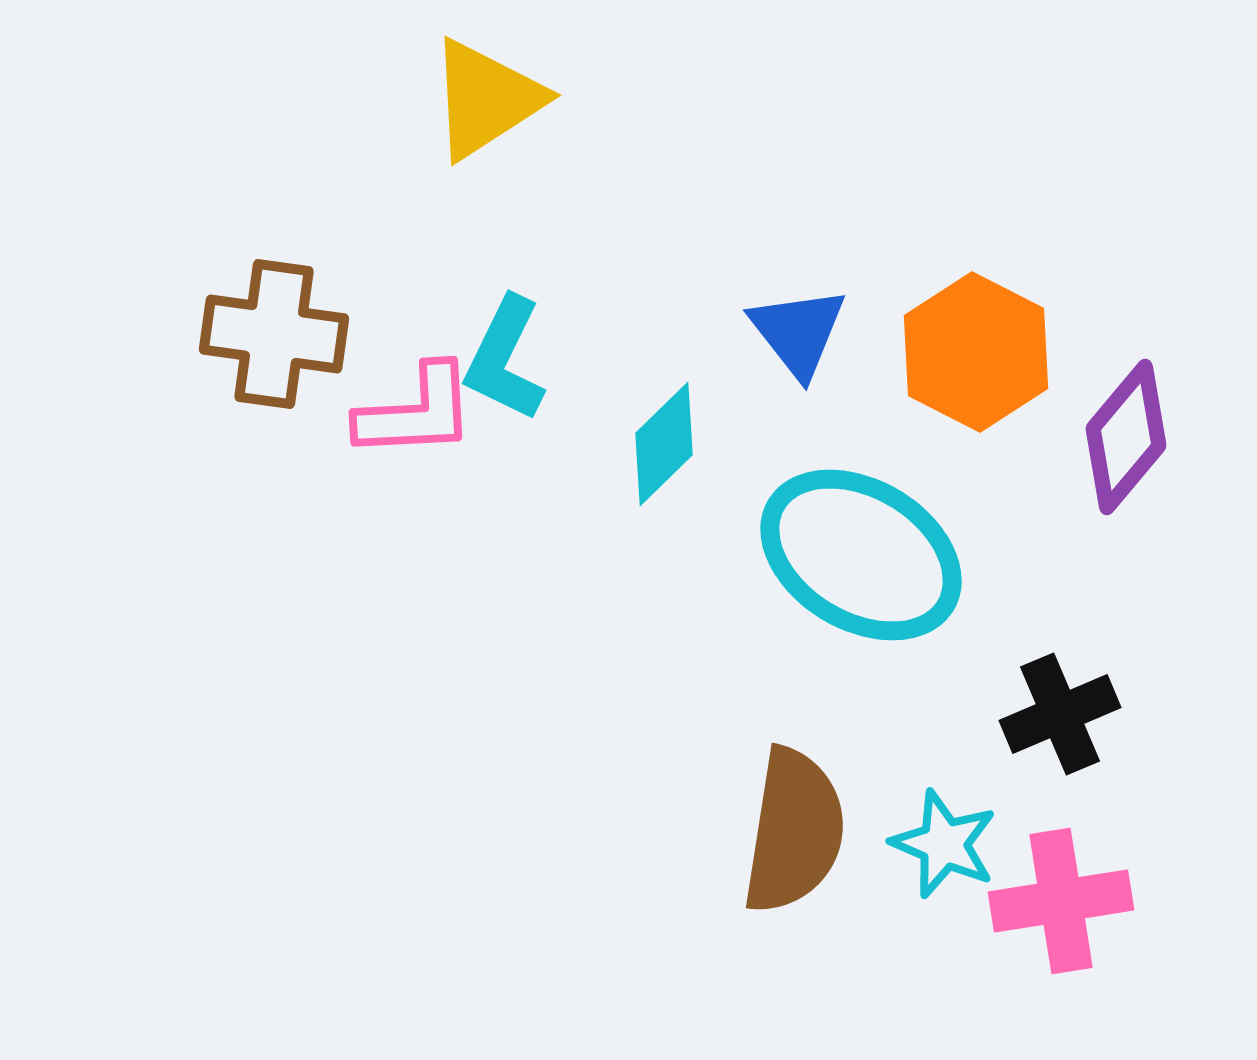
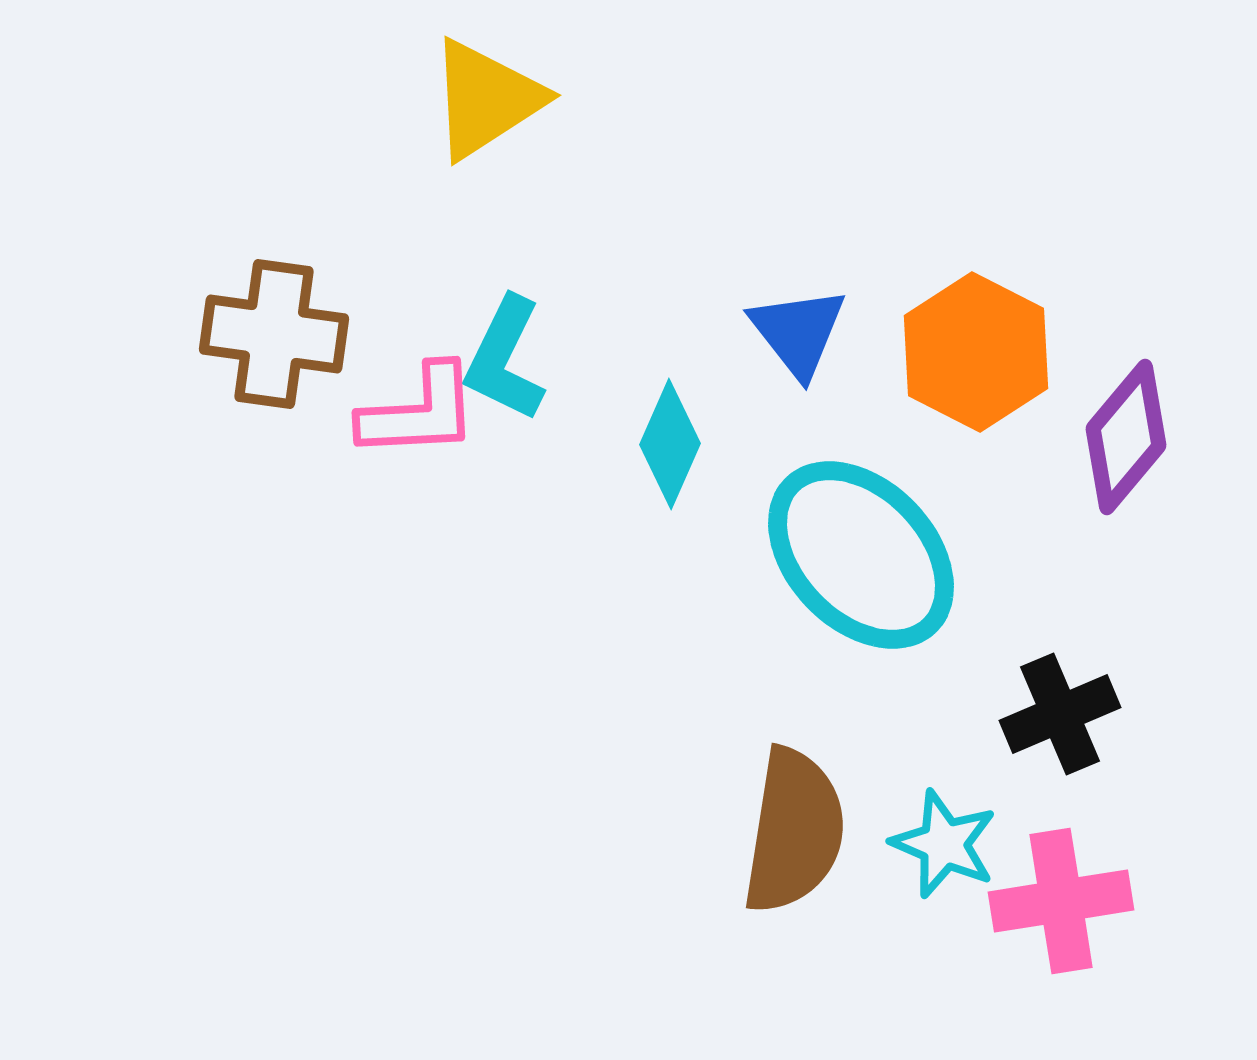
pink L-shape: moved 3 px right
cyan diamond: moved 6 px right; rotated 22 degrees counterclockwise
cyan ellipse: rotated 15 degrees clockwise
